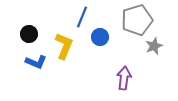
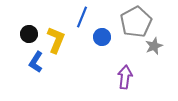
gray pentagon: moved 1 px left, 2 px down; rotated 12 degrees counterclockwise
blue circle: moved 2 px right
yellow L-shape: moved 8 px left, 6 px up
blue L-shape: rotated 100 degrees clockwise
purple arrow: moved 1 px right, 1 px up
